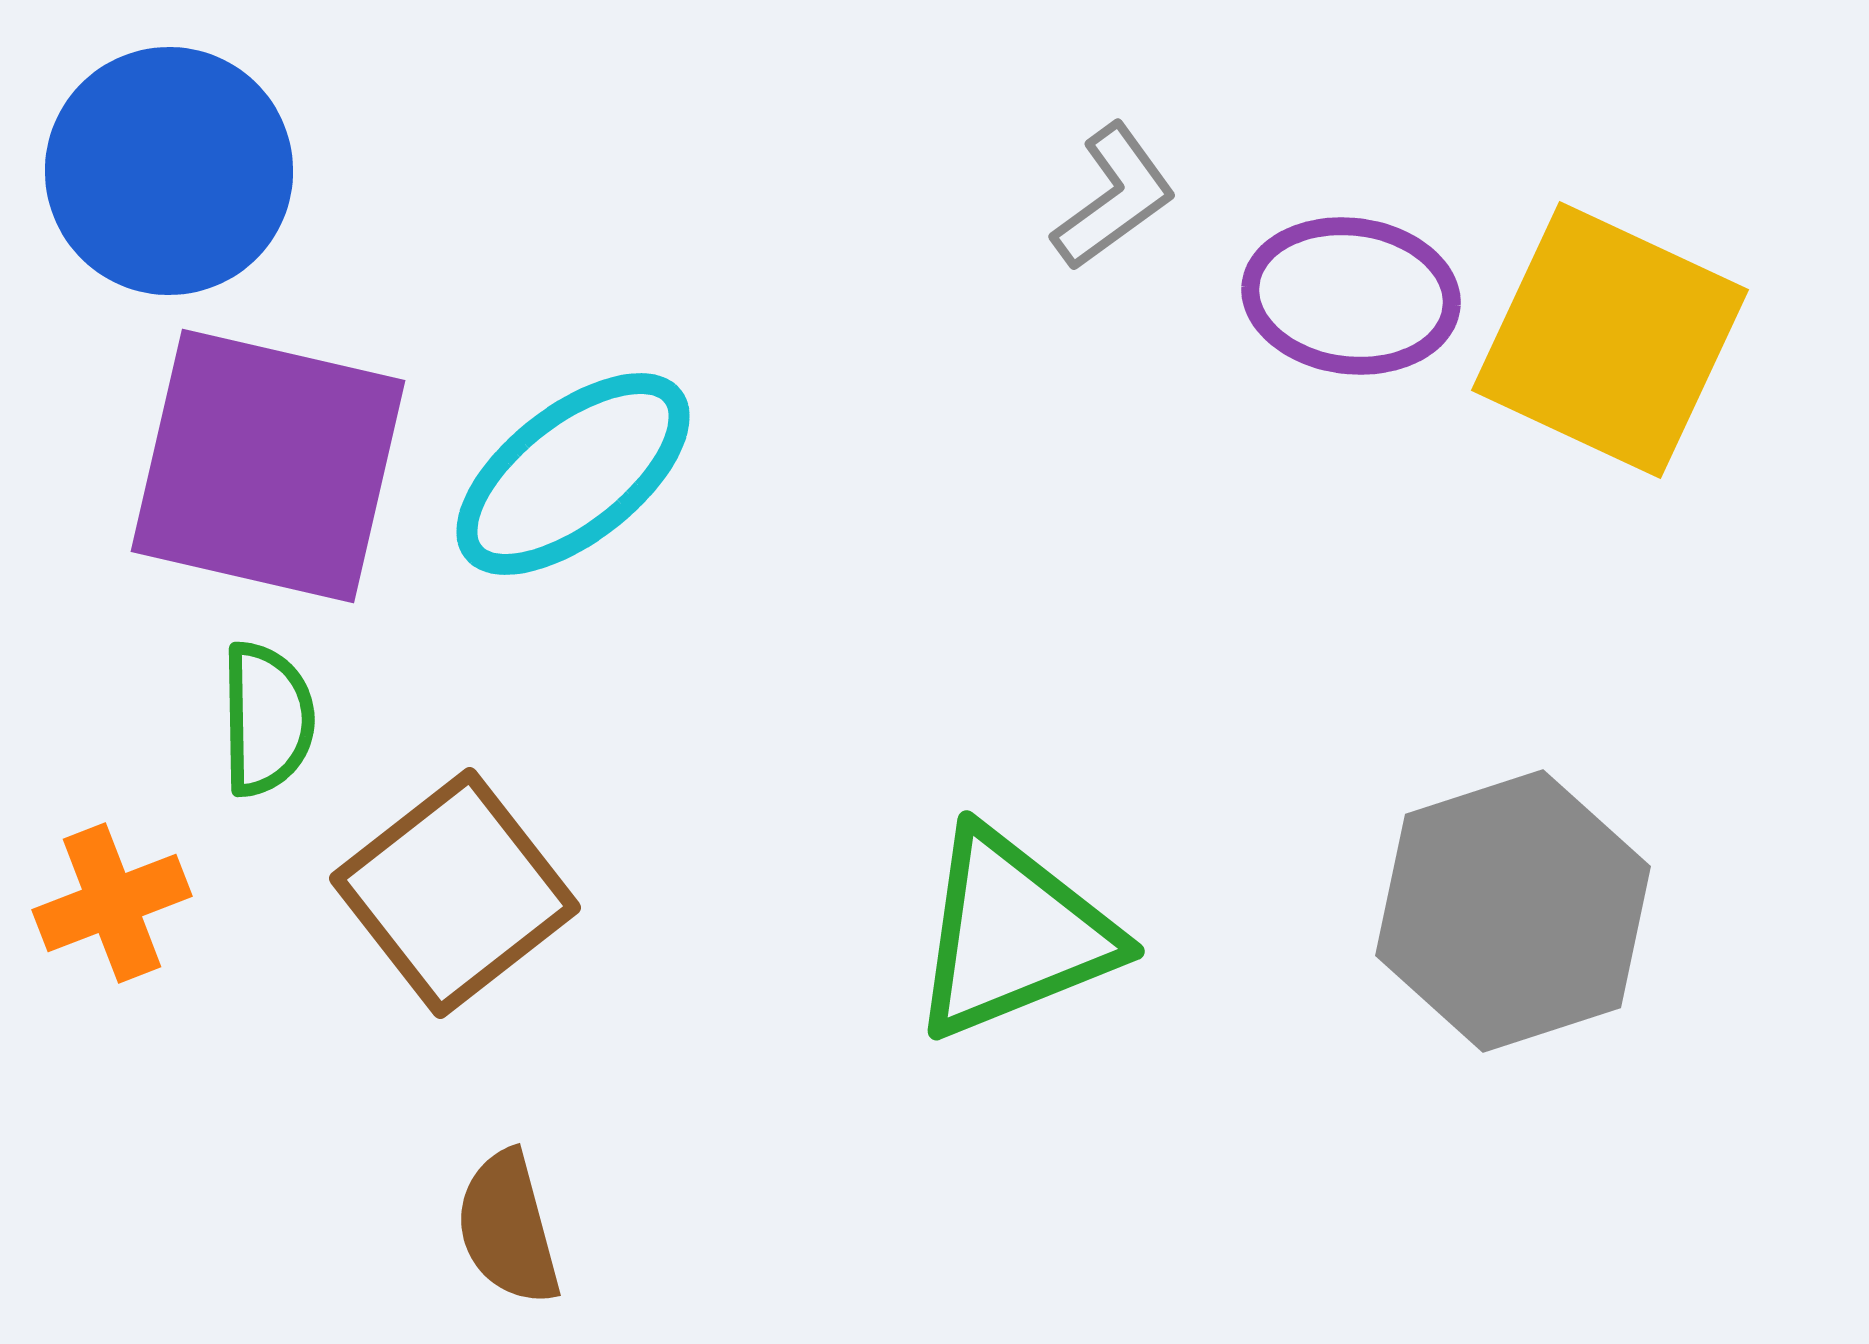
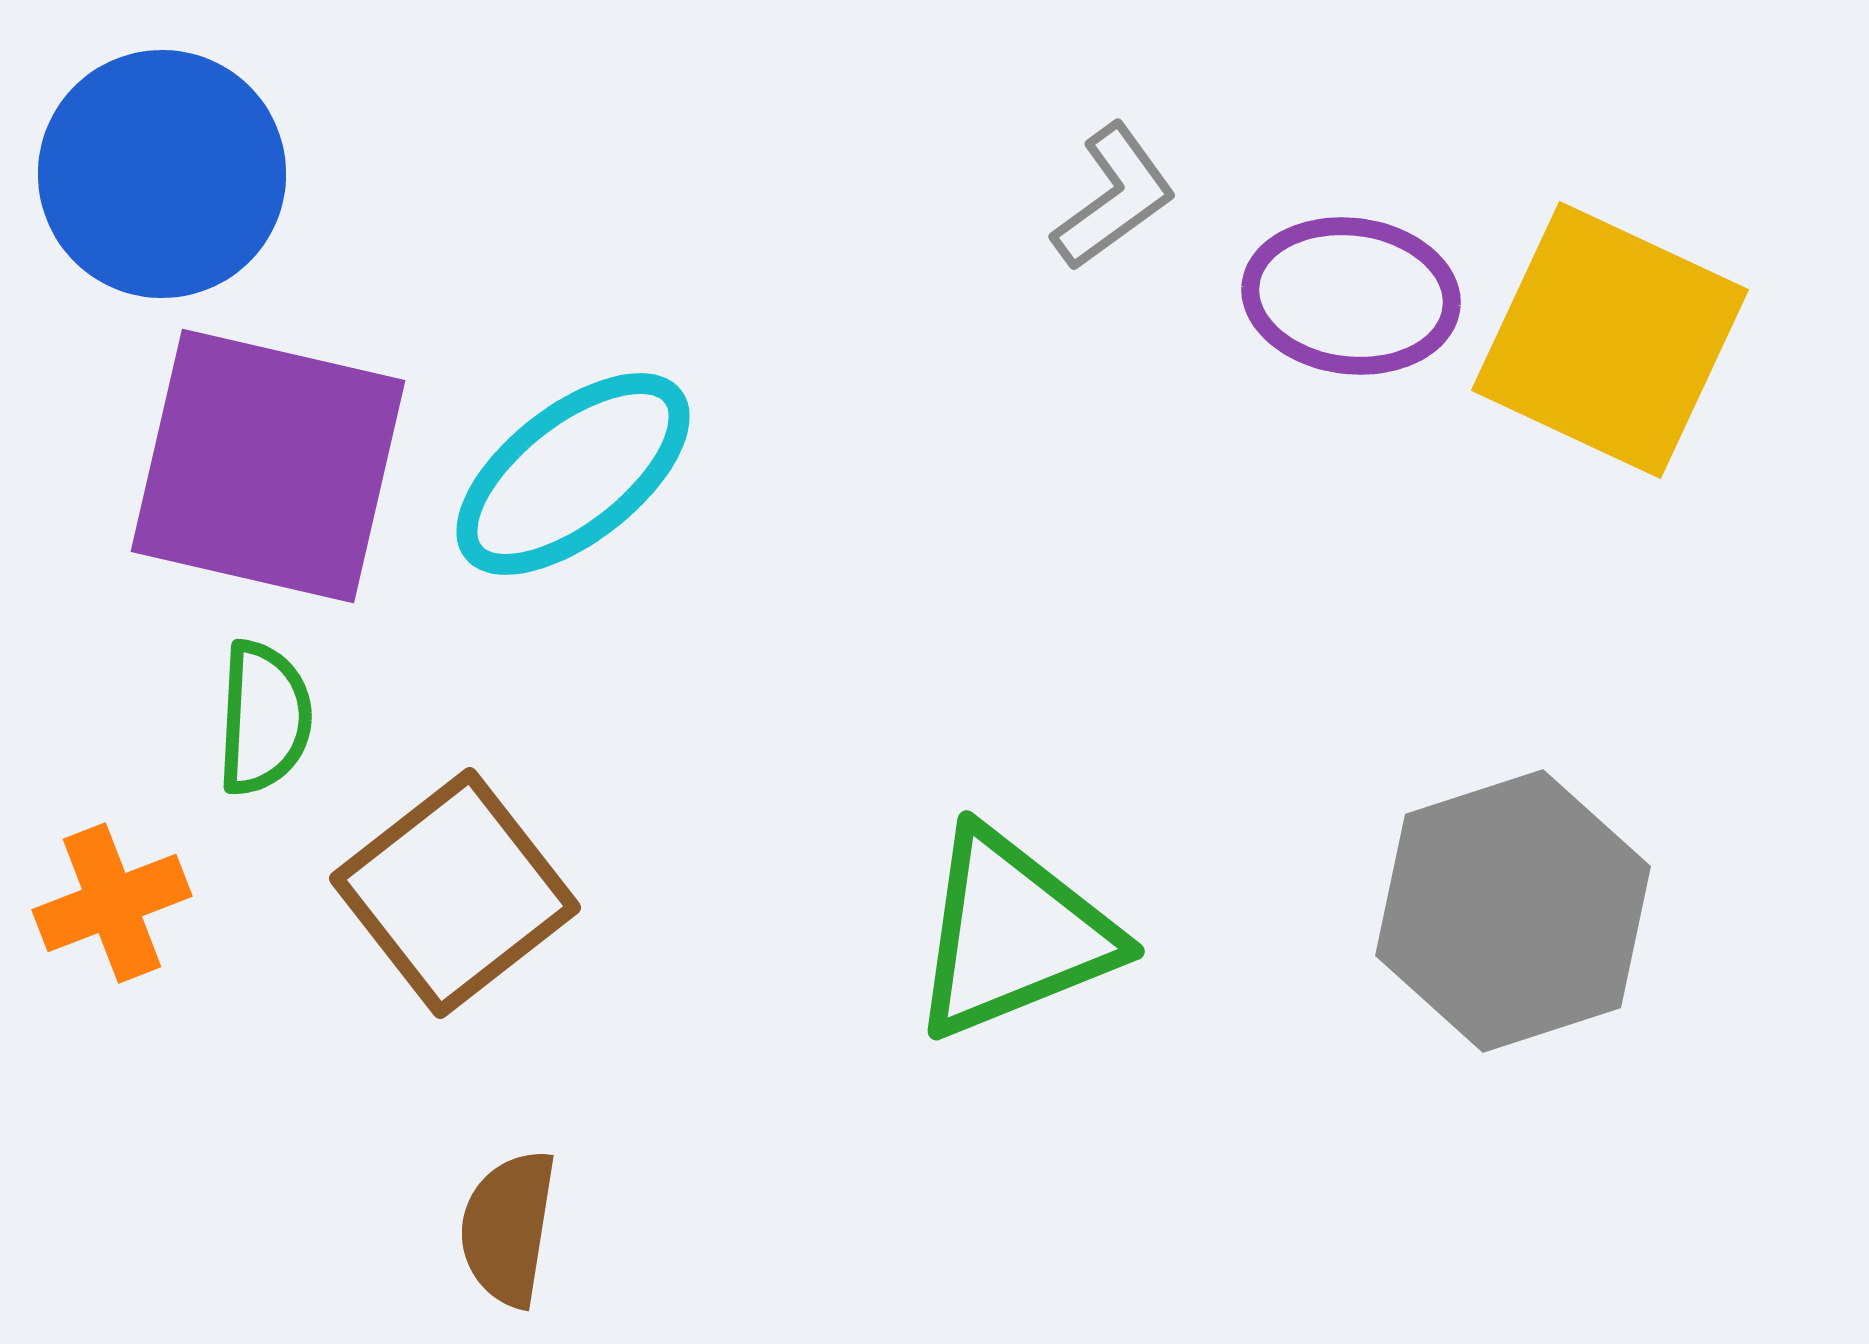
blue circle: moved 7 px left, 3 px down
green semicircle: moved 3 px left, 1 px up; rotated 4 degrees clockwise
brown semicircle: rotated 24 degrees clockwise
